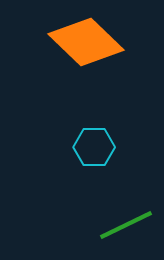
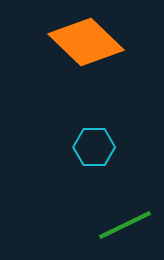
green line: moved 1 px left
